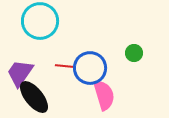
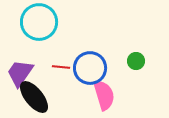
cyan circle: moved 1 px left, 1 px down
green circle: moved 2 px right, 8 px down
red line: moved 3 px left, 1 px down
